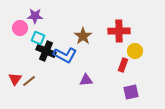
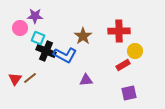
red rectangle: rotated 40 degrees clockwise
brown line: moved 1 px right, 3 px up
purple square: moved 2 px left, 1 px down
